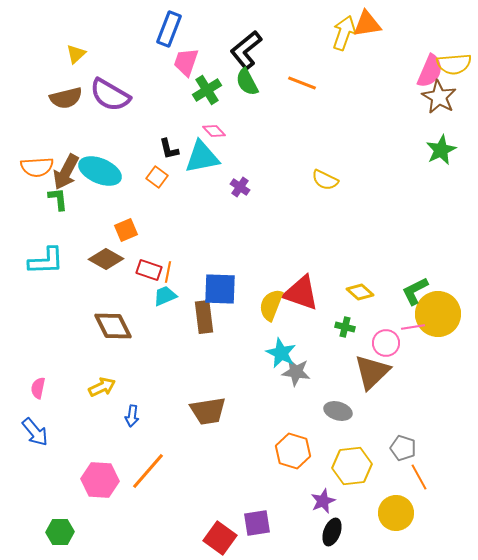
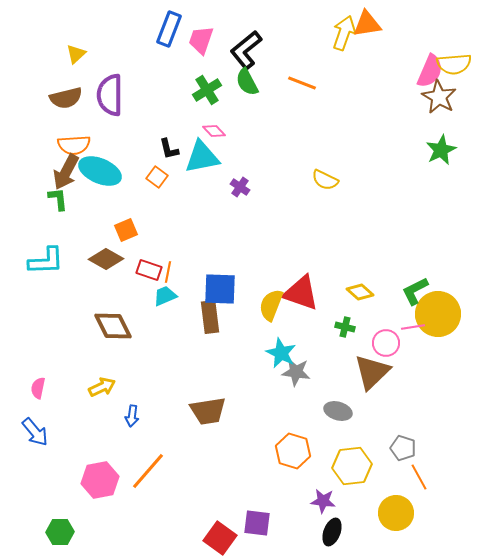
pink trapezoid at (186, 62): moved 15 px right, 22 px up
purple semicircle at (110, 95): rotated 60 degrees clockwise
orange semicircle at (37, 167): moved 37 px right, 22 px up
brown rectangle at (204, 317): moved 6 px right
pink hexagon at (100, 480): rotated 15 degrees counterclockwise
purple star at (323, 501): rotated 30 degrees clockwise
purple square at (257, 523): rotated 16 degrees clockwise
